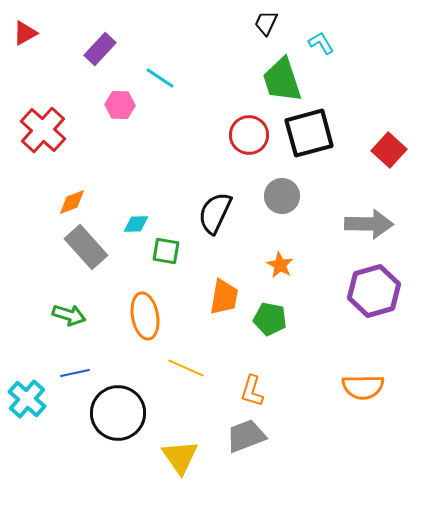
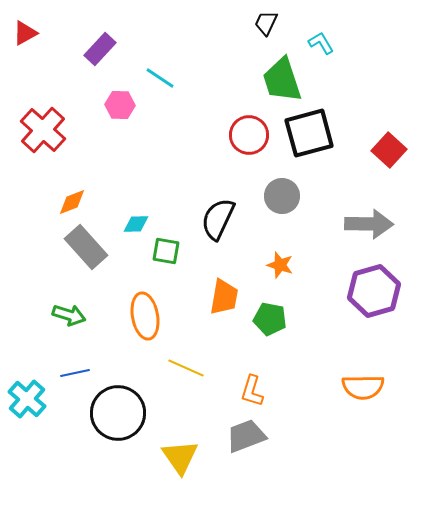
black semicircle: moved 3 px right, 6 px down
orange star: rotated 12 degrees counterclockwise
